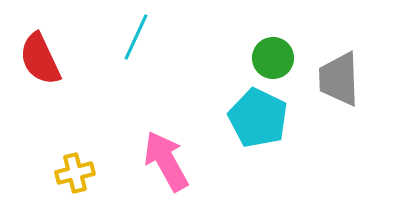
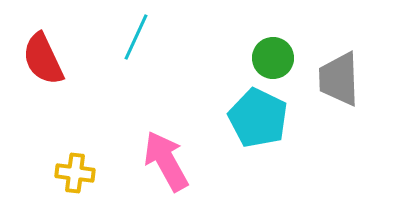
red semicircle: moved 3 px right
yellow cross: rotated 21 degrees clockwise
